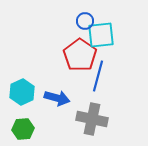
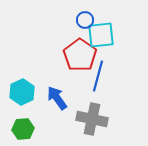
blue circle: moved 1 px up
blue arrow: rotated 140 degrees counterclockwise
